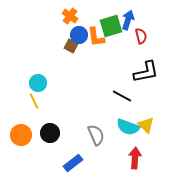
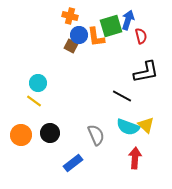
orange cross: rotated 21 degrees counterclockwise
yellow line: rotated 28 degrees counterclockwise
